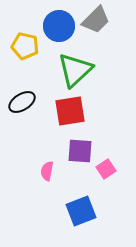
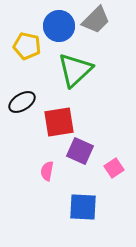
yellow pentagon: moved 2 px right
red square: moved 11 px left, 11 px down
purple square: rotated 20 degrees clockwise
pink square: moved 8 px right, 1 px up
blue square: moved 2 px right, 4 px up; rotated 24 degrees clockwise
